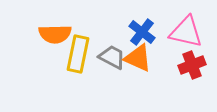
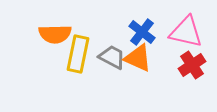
red cross: rotated 12 degrees counterclockwise
